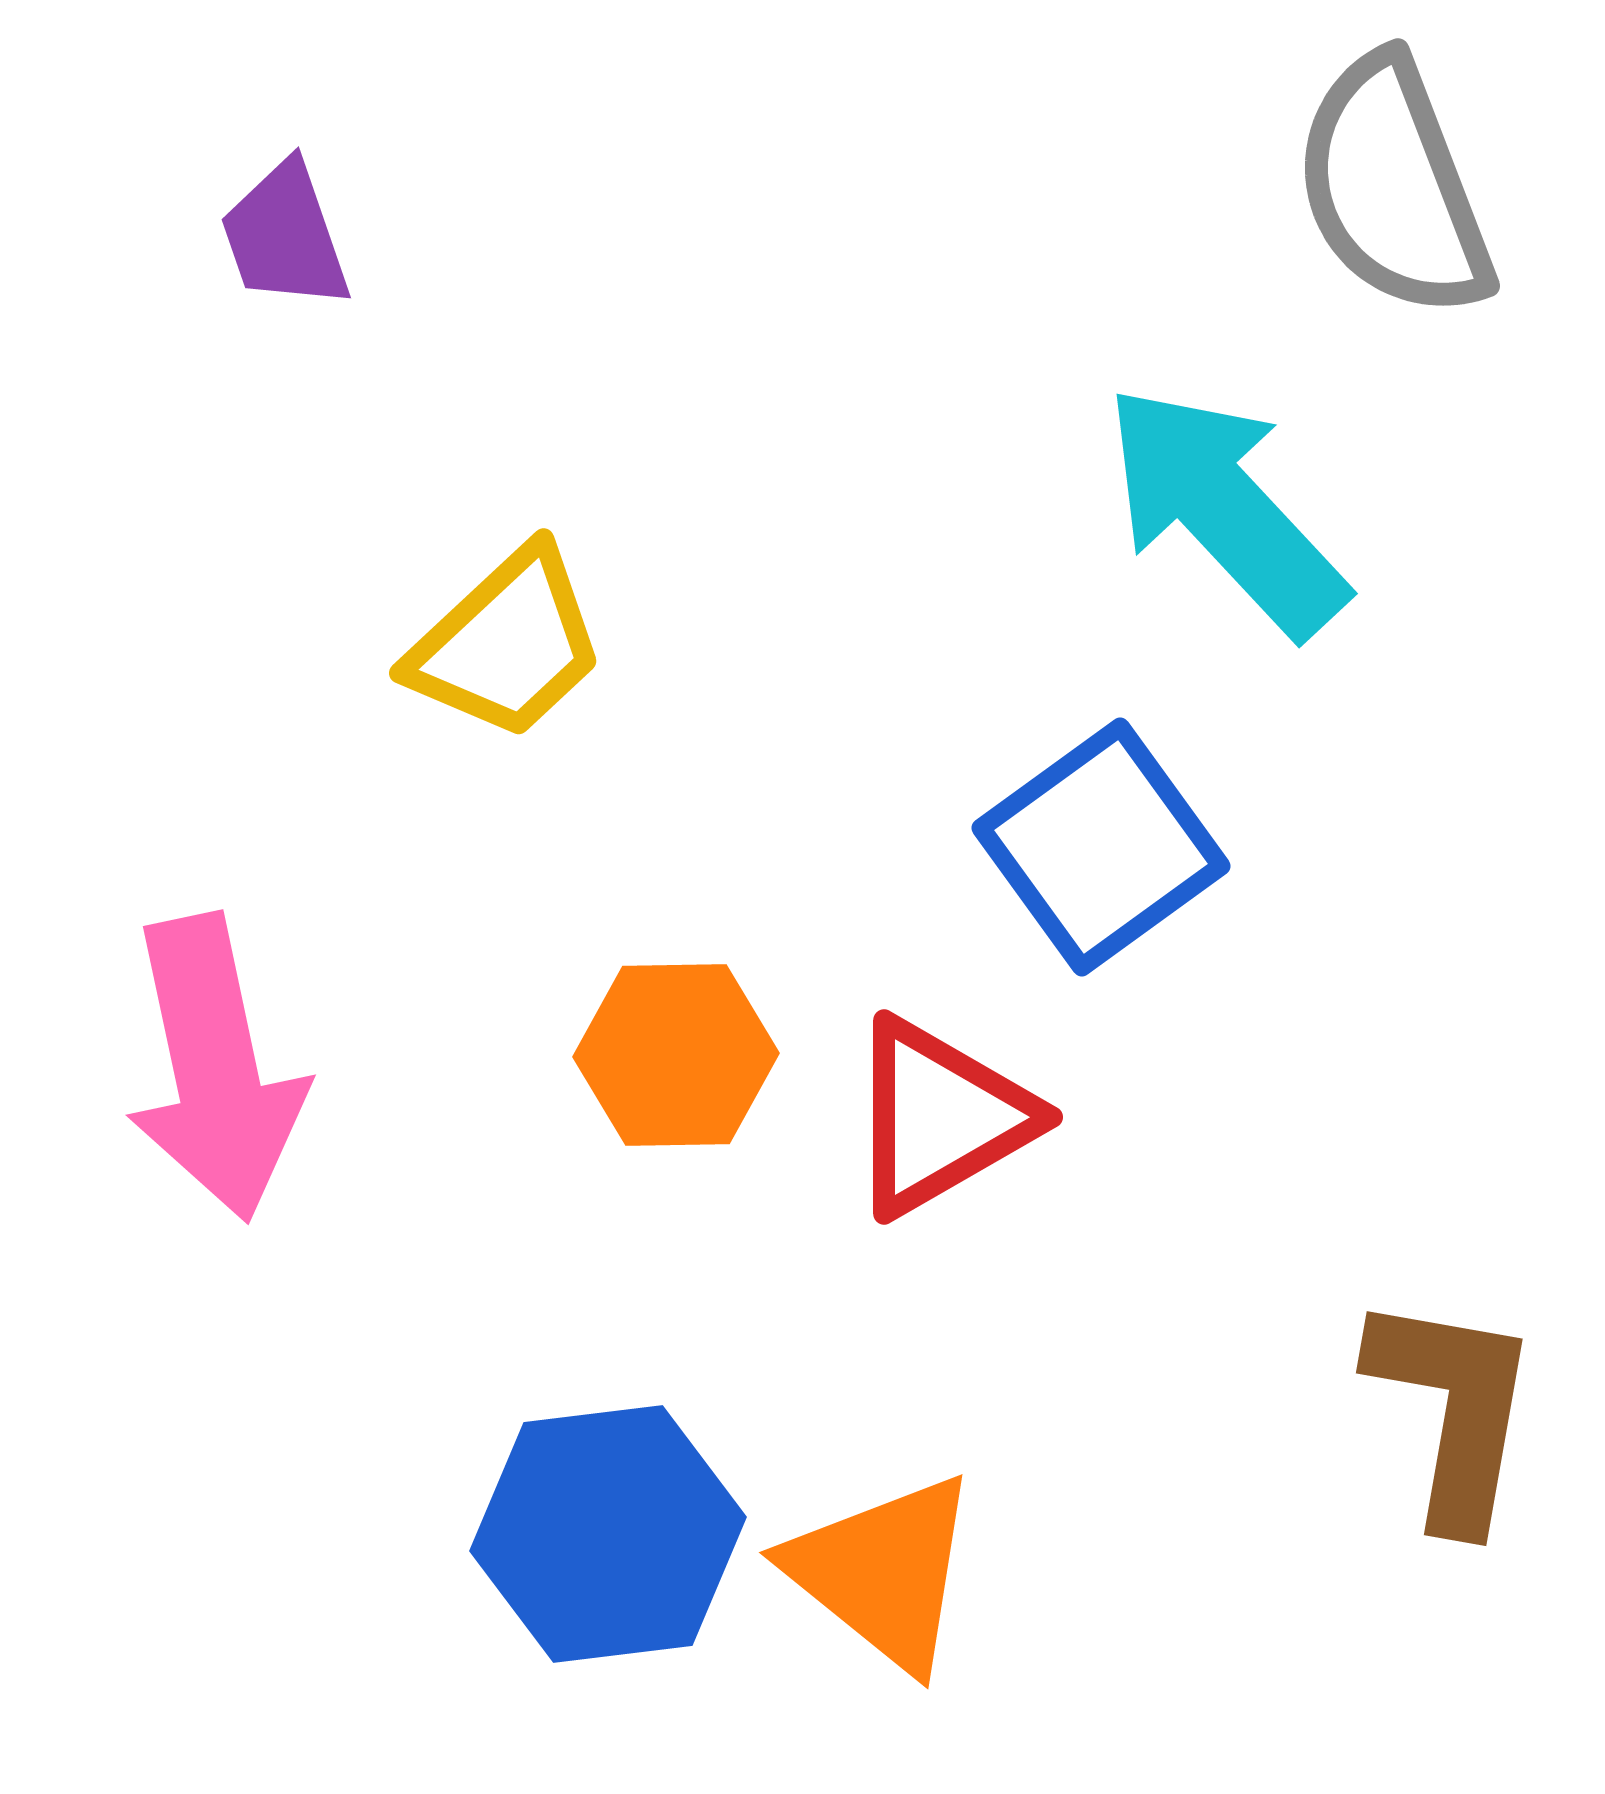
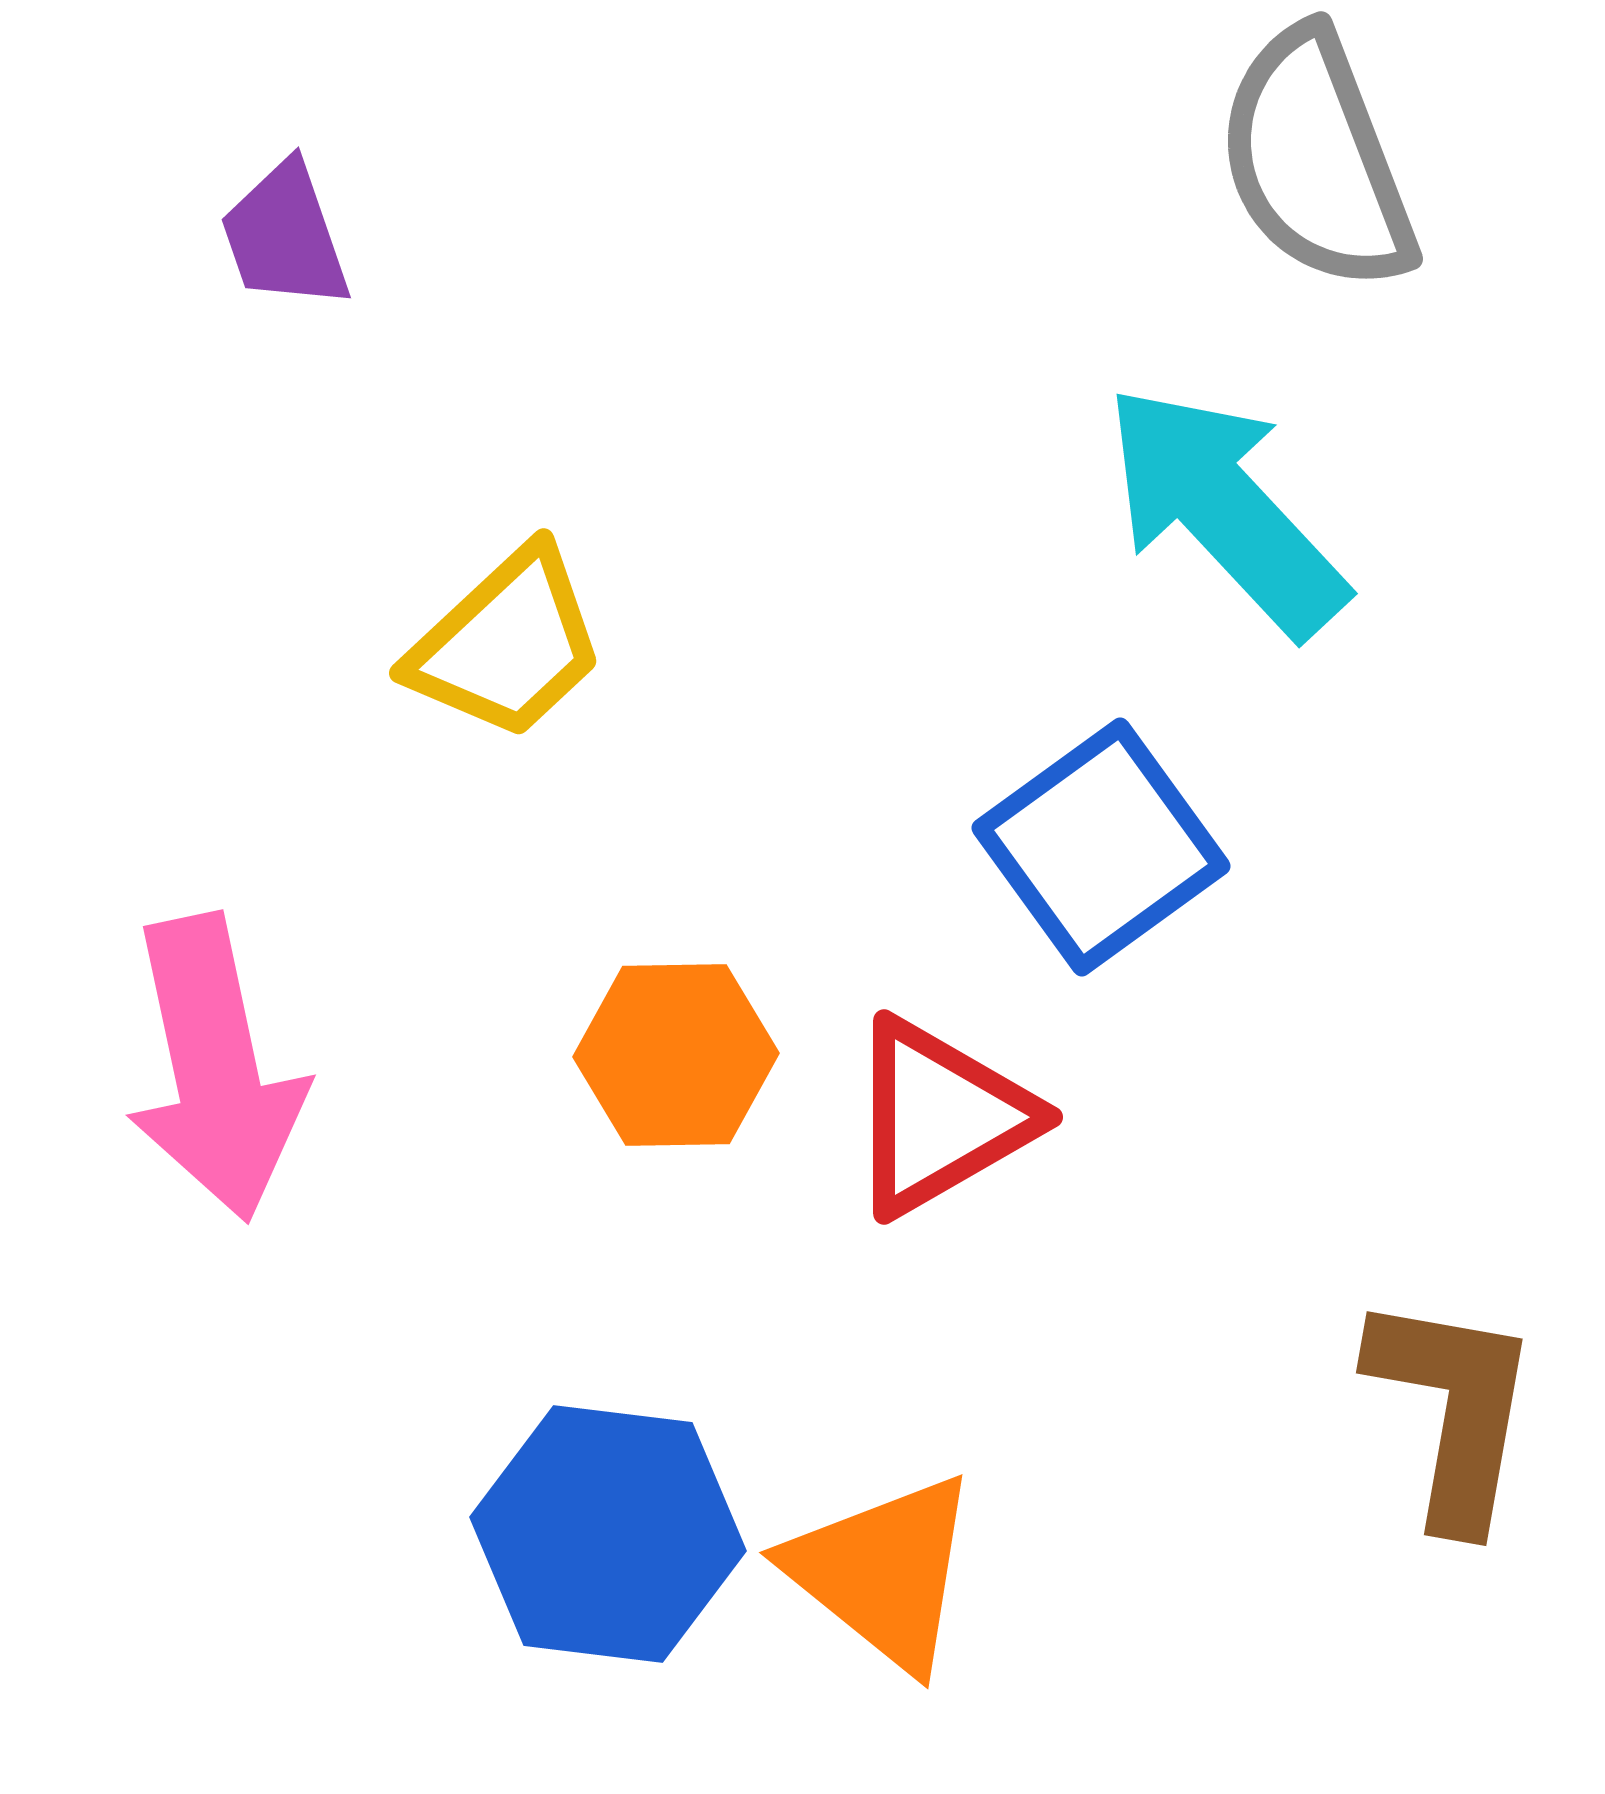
gray semicircle: moved 77 px left, 27 px up
blue hexagon: rotated 14 degrees clockwise
